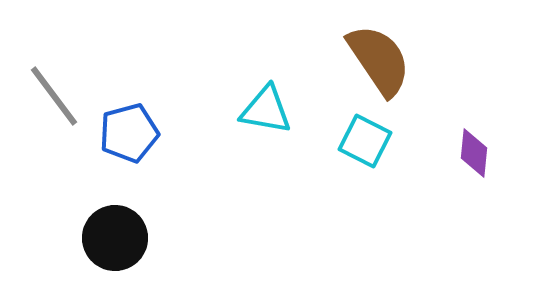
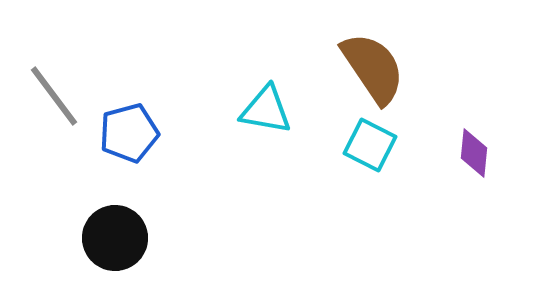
brown semicircle: moved 6 px left, 8 px down
cyan square: moved 5 px right, 4 px down
